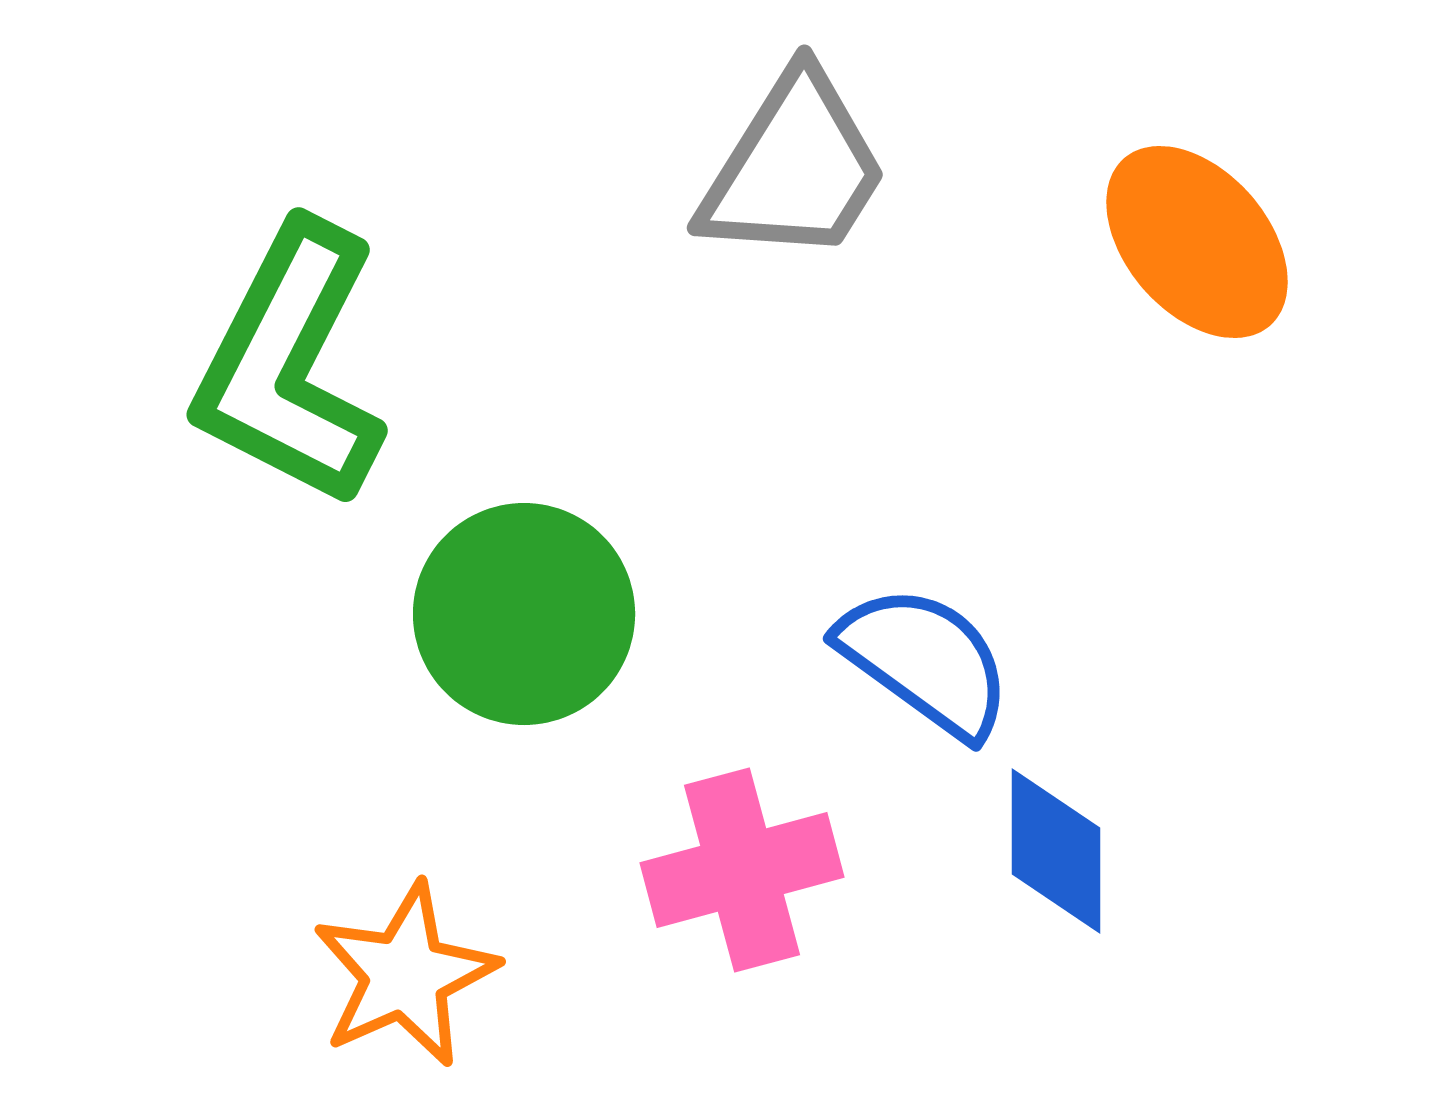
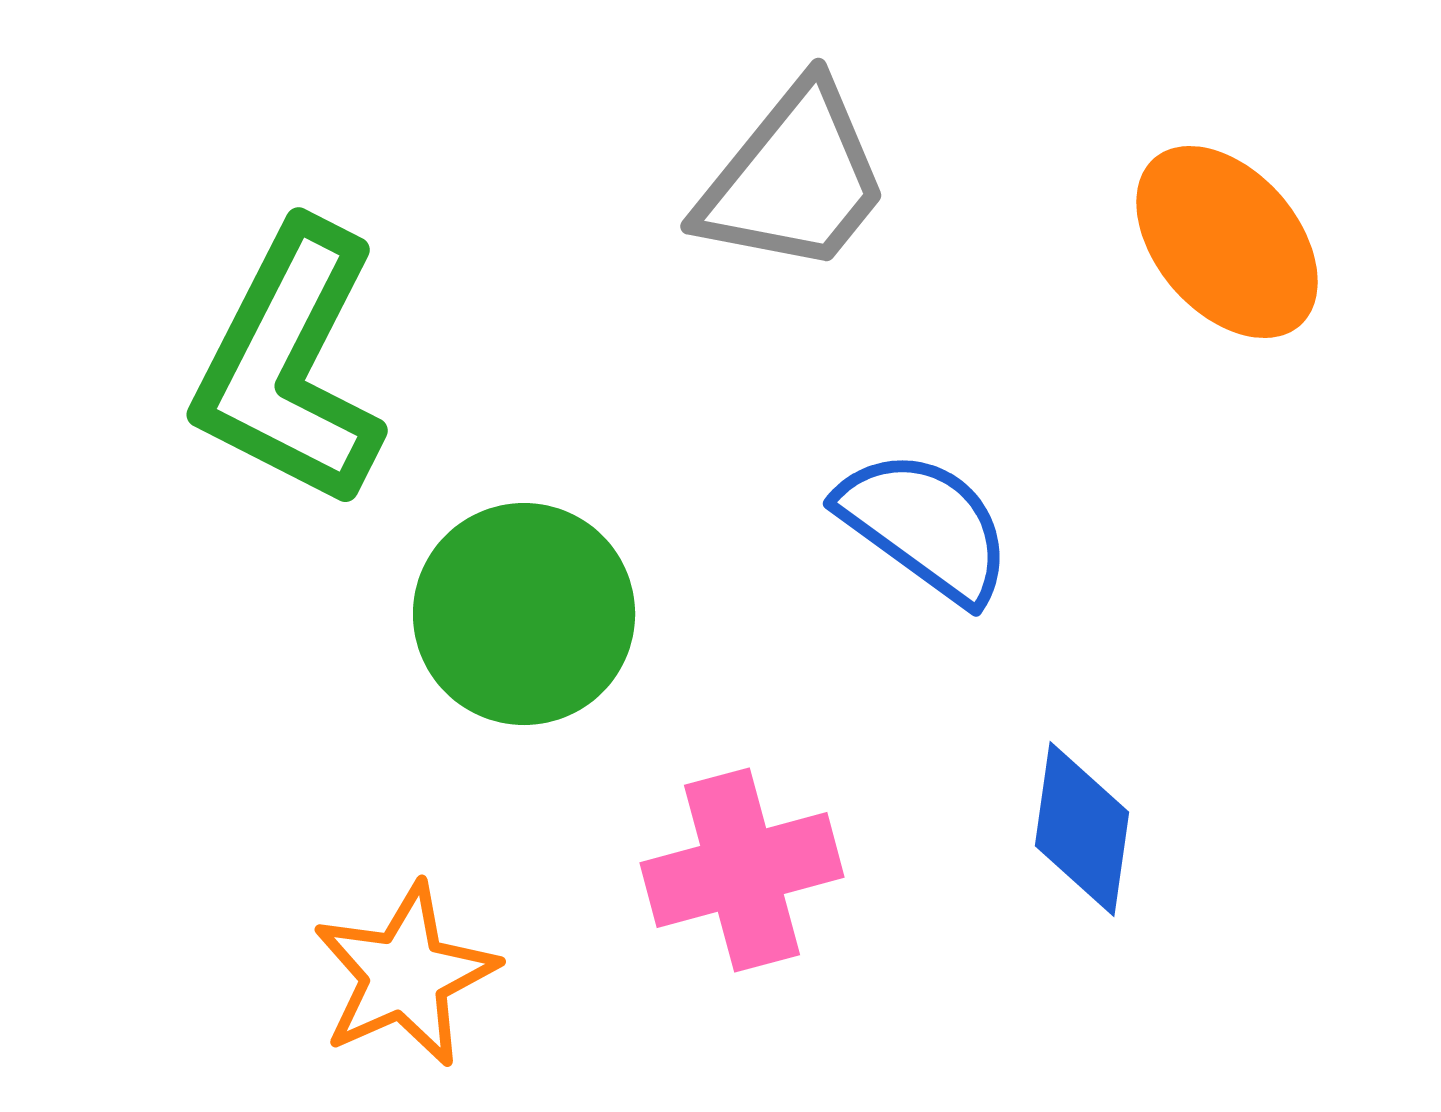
gray trapezoid: moved 11 px down; rotated 7 degrees clockwise
orange ellipse: moved 30 px right
blue semicircle: moved 135 px up
blue diamond: moved 26 px right, 22 px up; rotated 8 degrees clockwise
